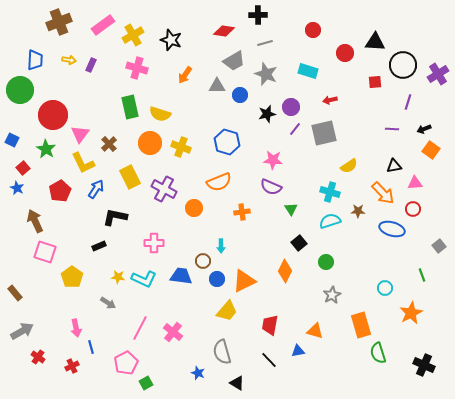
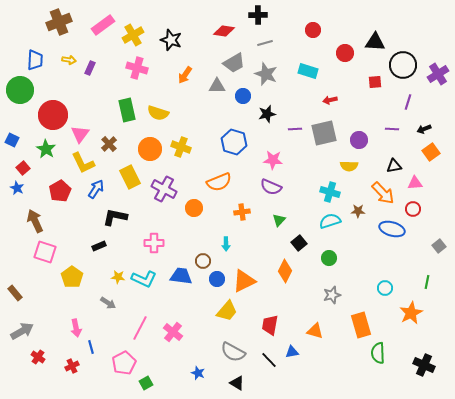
gray trapezoid at (234, 61): moved 2 px down
purple rectangle at (91, 65): moved 1 px left, 3 px down
blue circle at (240, 95): moved 3 px right, 1 px down
green rectangle at (130, 107): moved 3 px left, 3 px down
purple circle at (291, 107): moved 68 px right, 33 px down
yellow semicircle at (160, 114): moved 2 px left, 1 px up
purple line at (295, 129): rotated 48 degrees clockwise
blue hexagon at (227, 142): moved 7 px right
orange circle at (150, 143): moved 6 px down
orange square at (431, 150): moved 2 px down; rotated 18 degrees clockwise
yellow semicircle at (349, 166): rotated 36 degrees clockwise
green triangle at (291, 209): moved 12 px left, 11 px down; rotated 16 degrees clockwise
cyan arrow at (221, 246): moved 5 px right, 2 px up
green circle at (326, 262): moved 3 px right, 4 px up
green line at (422, 275): moved 5 px right, 7 px down; rotated 32 degrees clockwise
gray star at (332, 295): rotated 12 degrees clockwise
blue triangle at (298, 351): moved 6 px left, 1 px down
gray semicircle at (222, 352): moved 11 px right; rotated 45 degrees counterclockwise
green semicircle at (378, 353): rotated 15 degrees clockwise
pink pentagon at (126, 363): moved 2 px left
